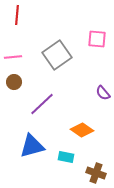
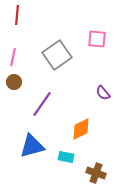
pink line: rotated 72 degrees counterclockwise
purple line: rotated 12 degrees counterclockwise
orange diamond: moved 1 px left, 1 px up; rotated 60 degrees counterclockwise
